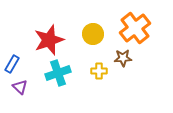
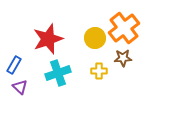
orange cross: moved 11 px left
yellow circle: moved 2 px right, 4 px down
red star: moved 1 px left, 1 px up
blue rectangle: moved 2 px right, 1 px down
